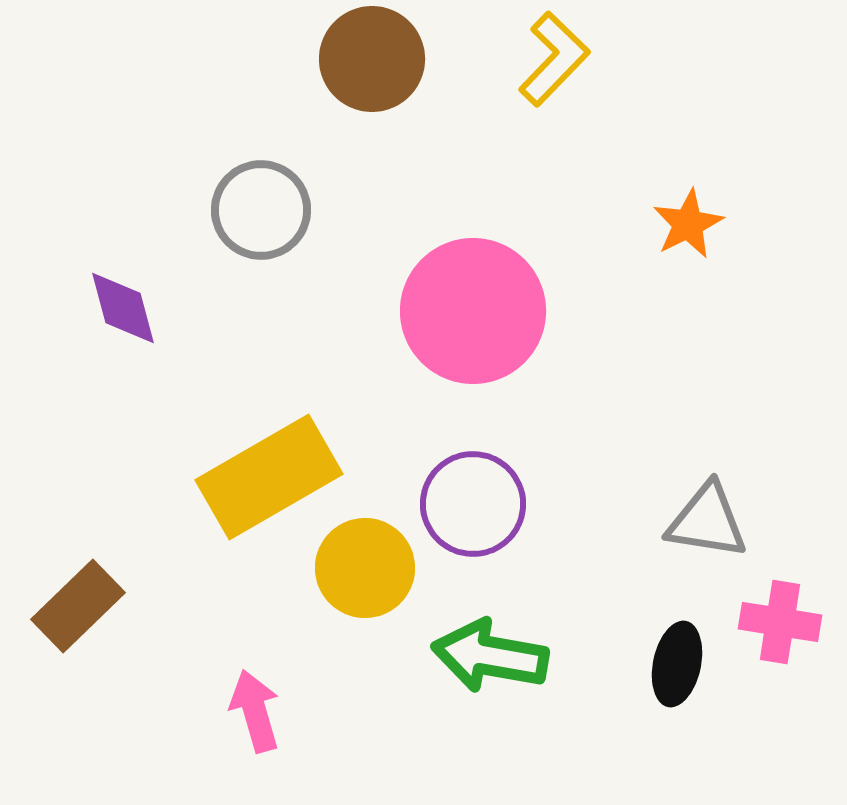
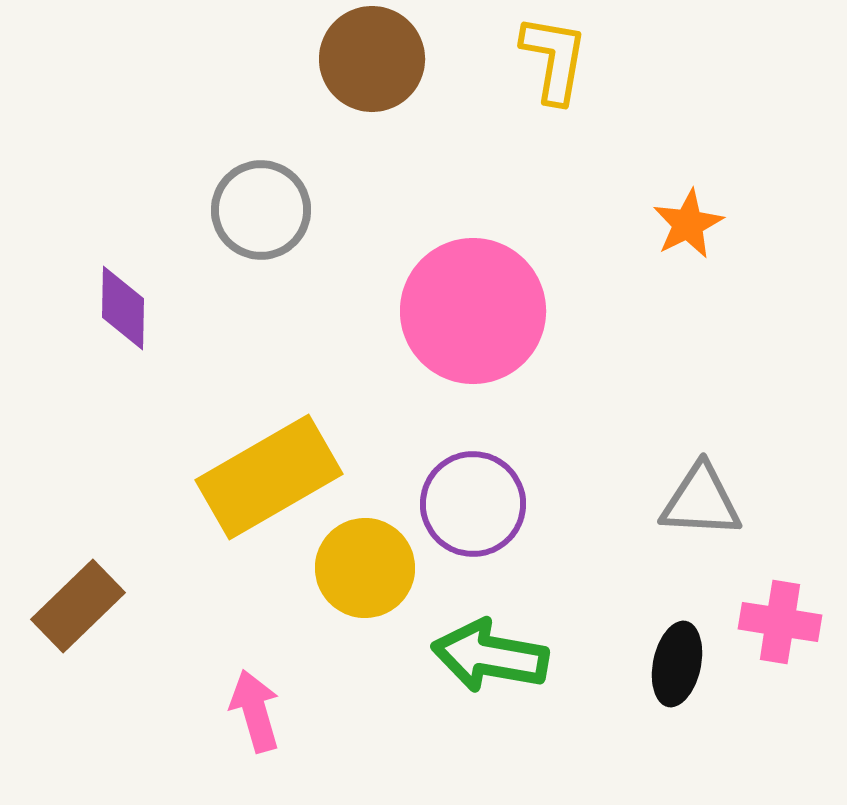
yellow L-shape: rotated 34 degrees counterclockwise
purple diamond: rotated 16 degrees clockwise
gray triangle: moved 6 px left, 20 px up; rotated 6 degrees counterclockwise
